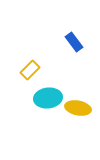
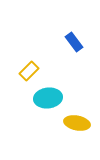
yellow rectangle: moved 1 px left, 1 px down
yellow ellipse: moved 1 px left, 15 px down
